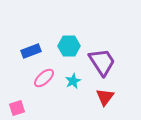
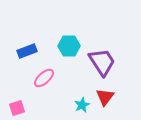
blue rectangle: moved 4 px left
cyan star: moved 9 px right, 24 px down
